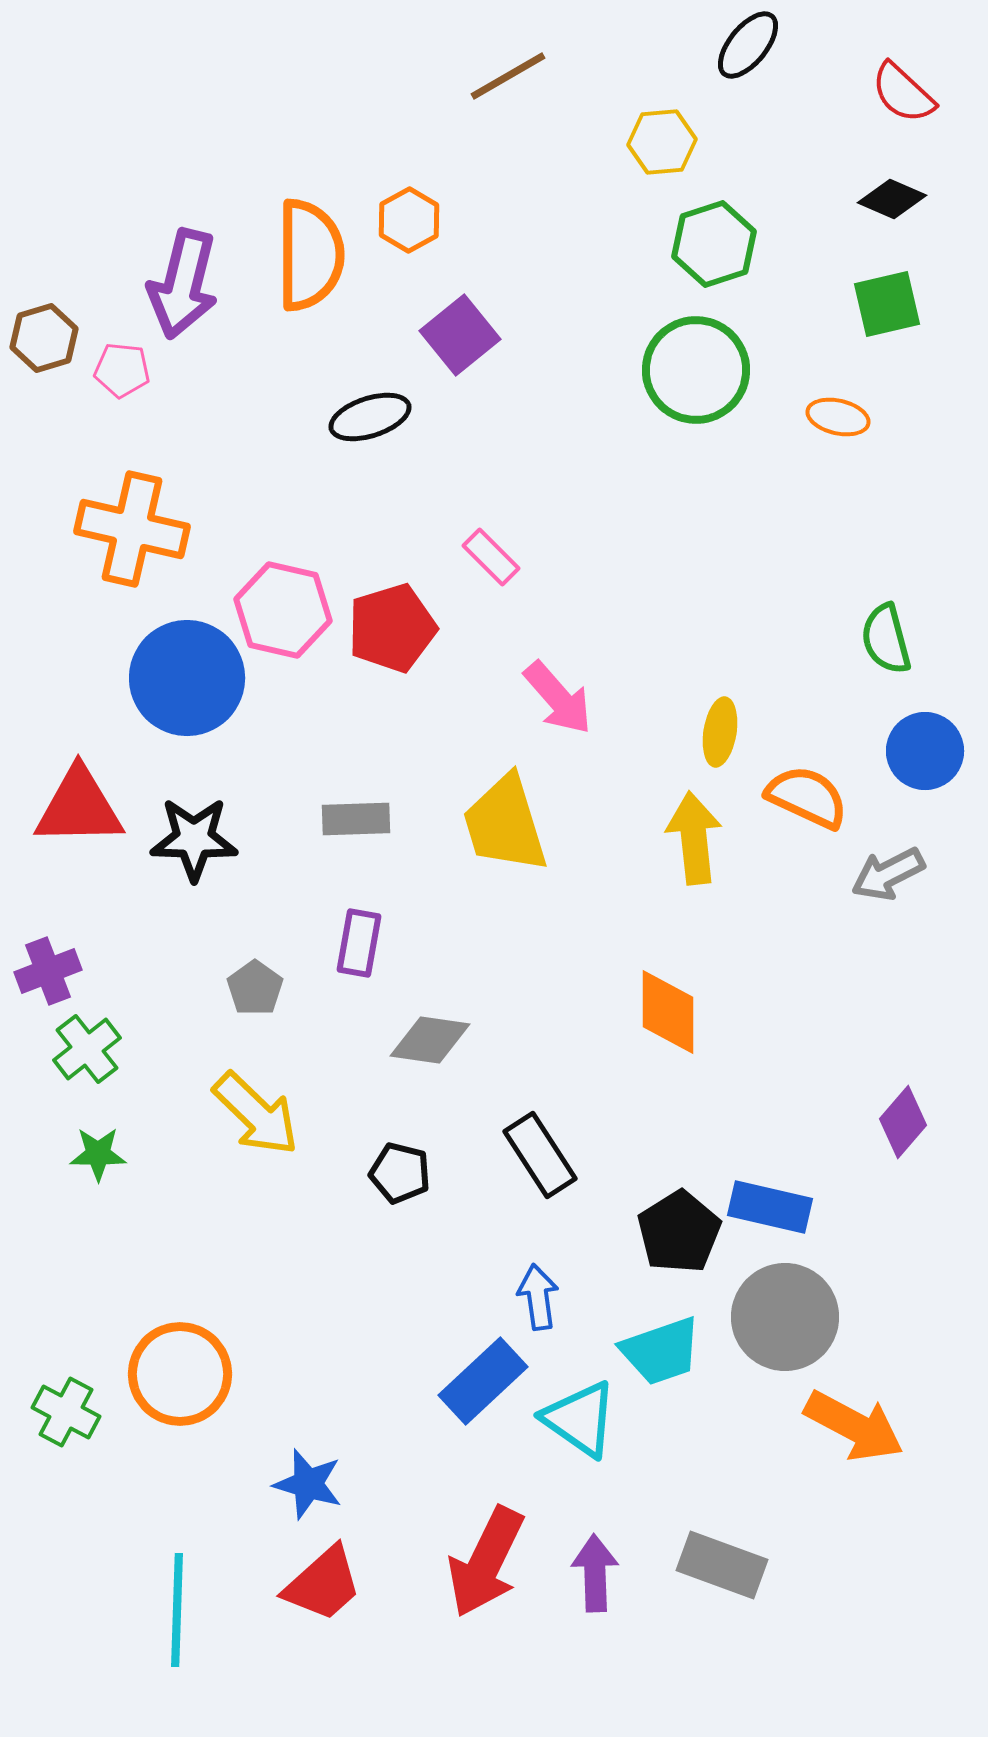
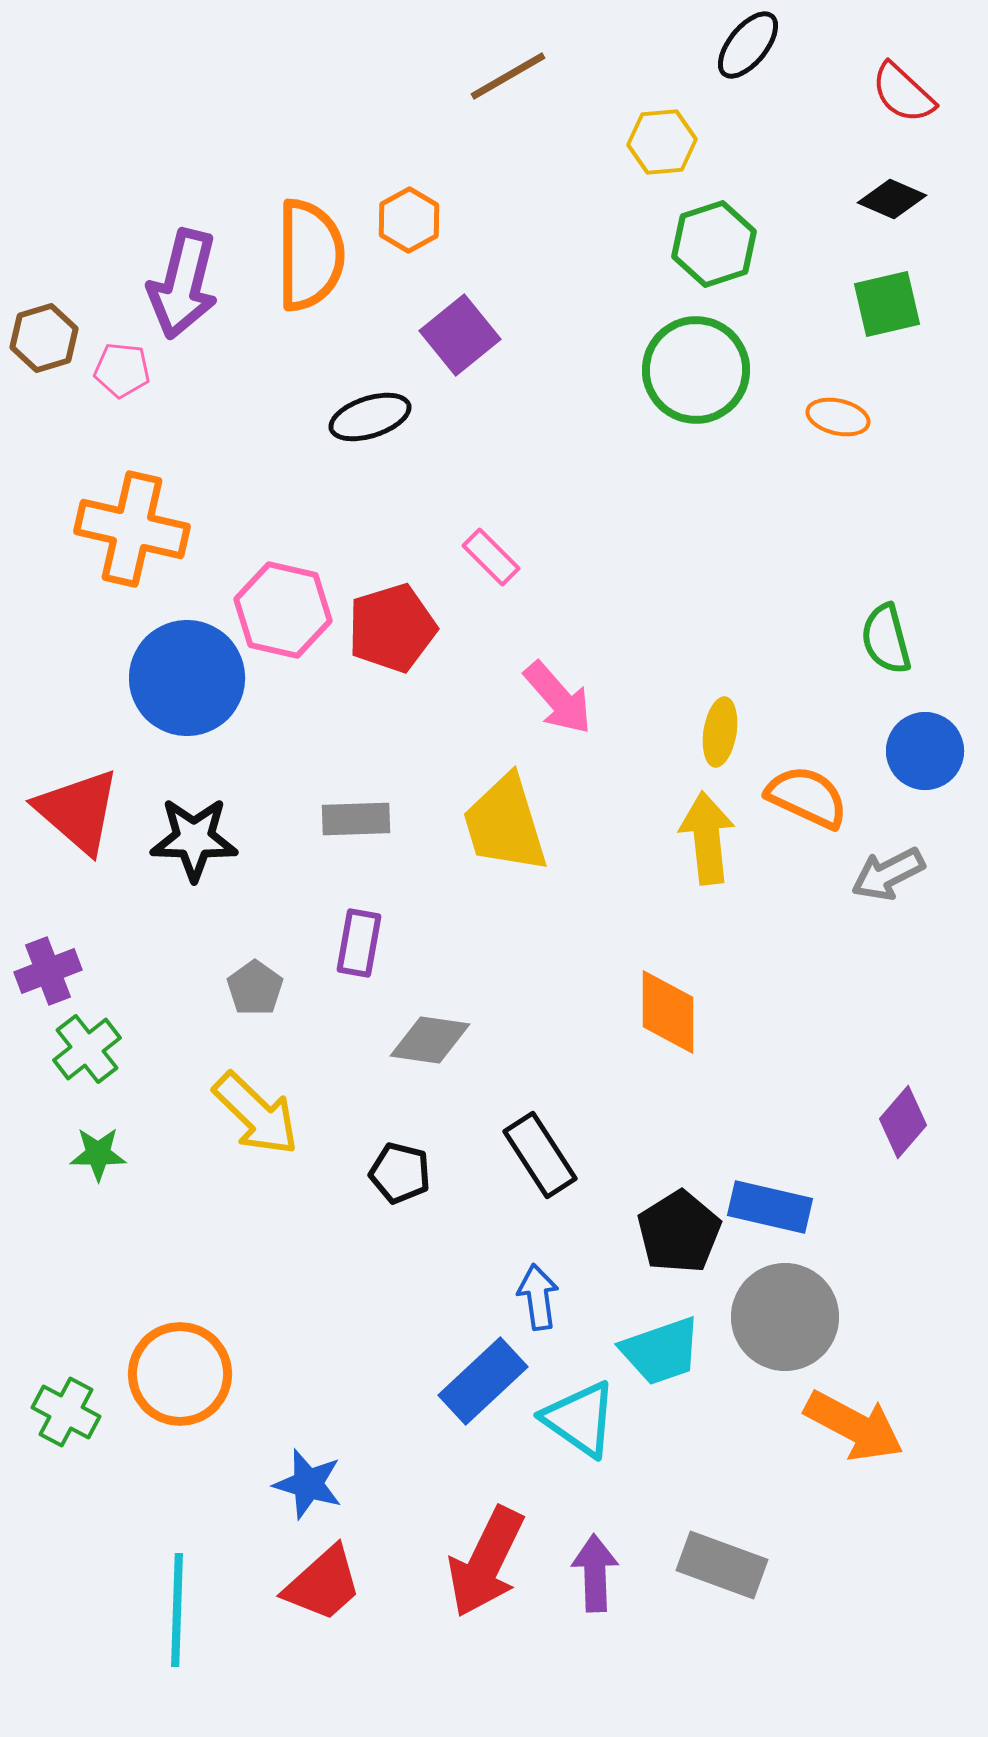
red triangle at (79, 807): moved 1 px left, 4 px down; rotated 42 degrees clockwise
yellow arrow at (694, 838): moved 13 px right
